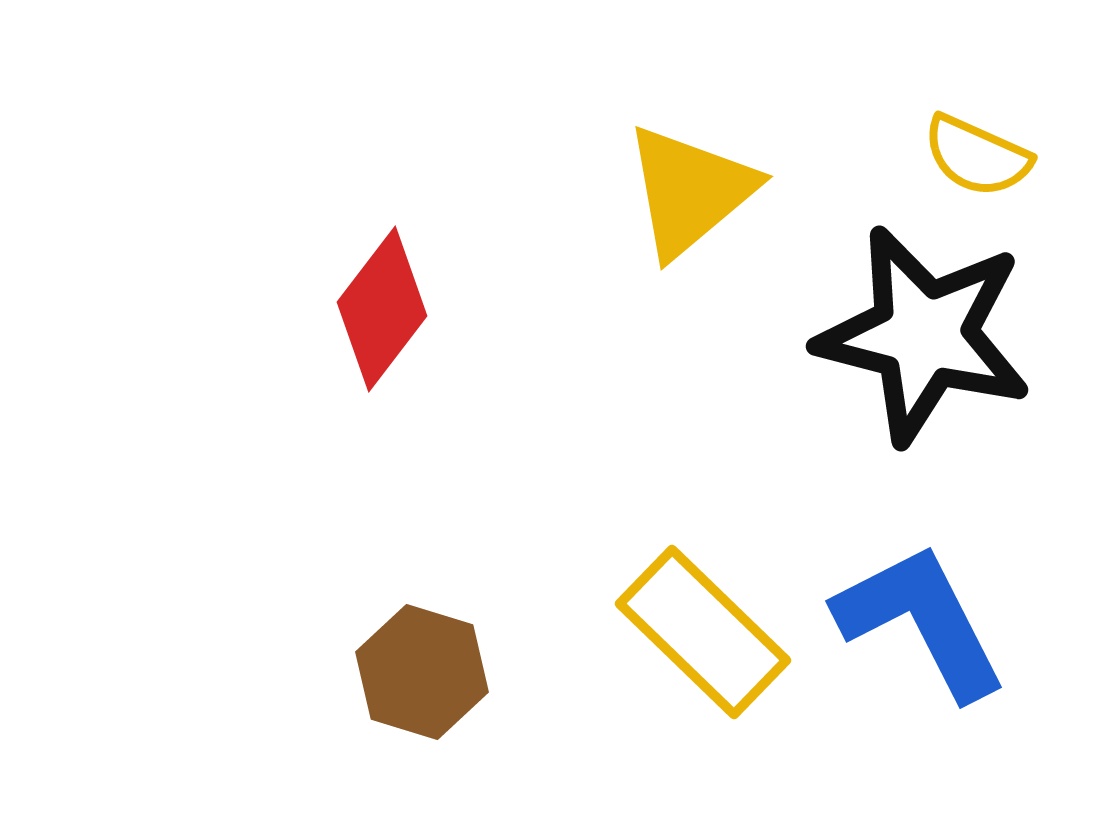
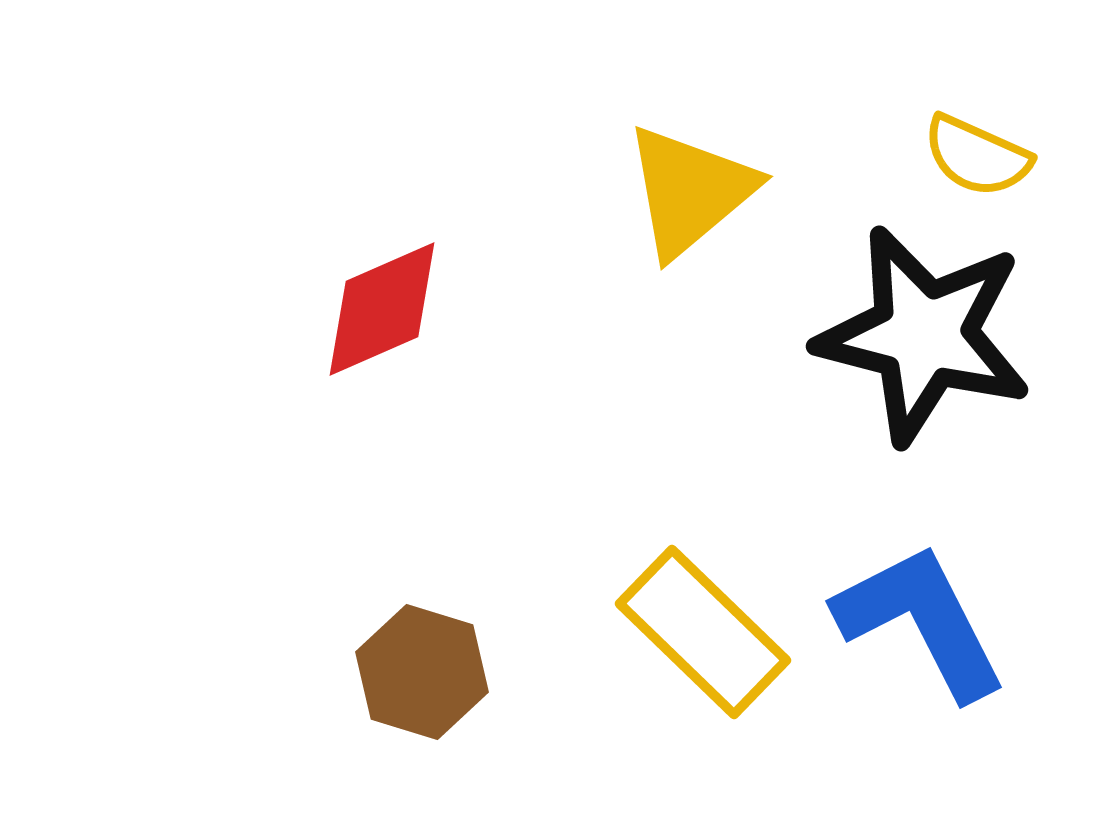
red diamond: rotated 29 degrees clockwise
